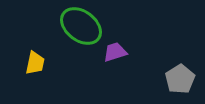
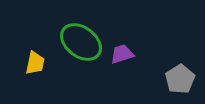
green ellipse: moved 16 px down
purple trapezoid: moved 7 px right, 2 px down
